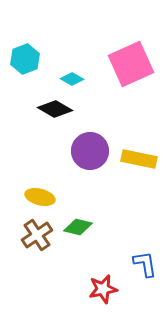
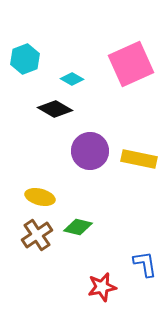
red star: moved 1 px left, 2 px up
